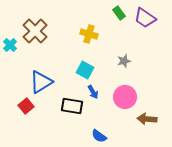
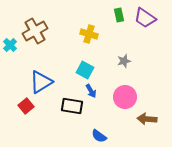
green rectangle: moved 2 px down; rotated 24 degrees clockwise
brown cross: rotated 15 degrees clockwise
blue arrow: moved 2 px left, 1 px up
